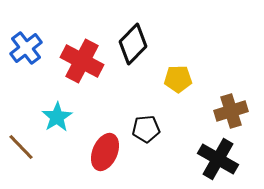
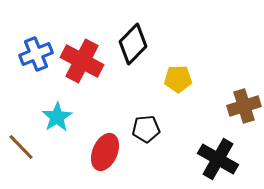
blue cross: moved 10 px right, 6 px down; rotated 16 degrees clockwise
brown cross: moved 13 px right, 5 px up
